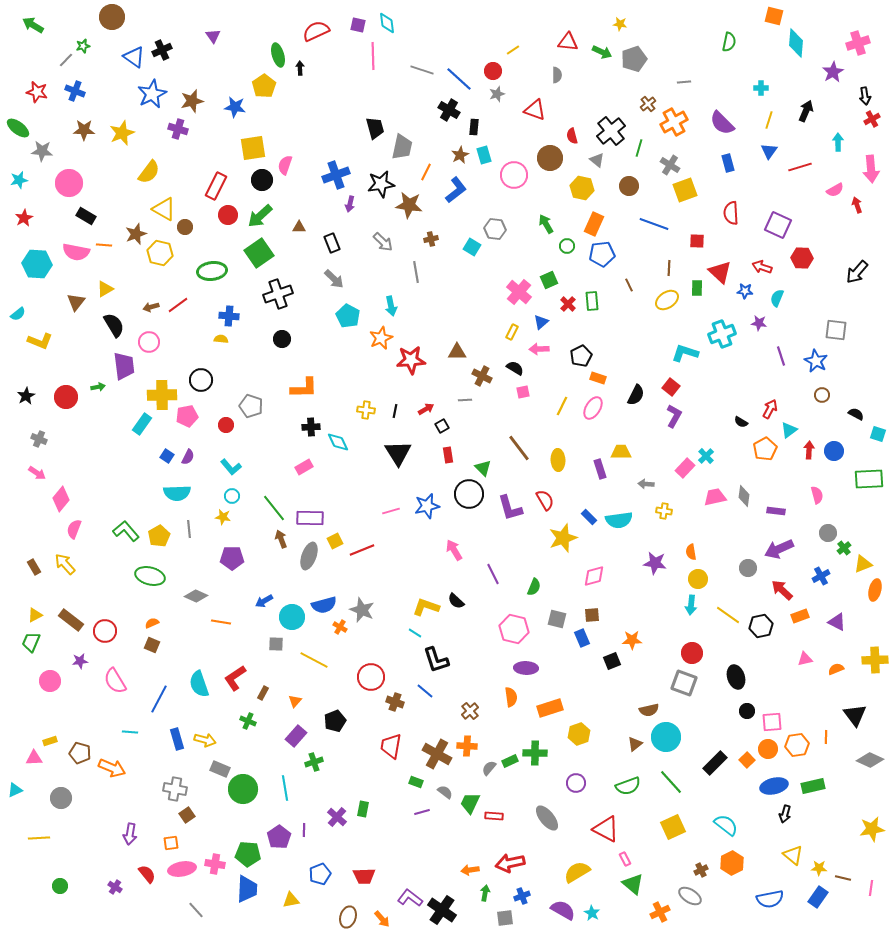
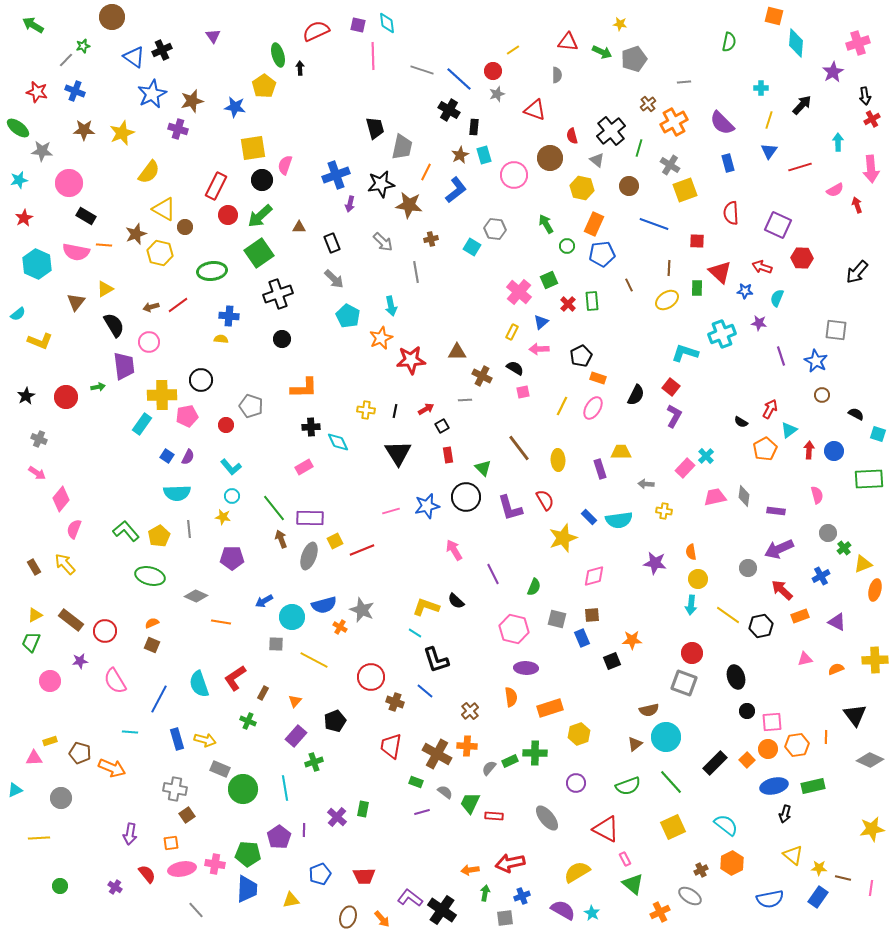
black arrow at (806, 111): moved 4 px left, 6 px up; rotated 20 degrees clockwise
cyan hexagon at (37, 264): rotated 20 degrees clockwise
black circle at (469, 494): moved 3 px left, 3 px down
